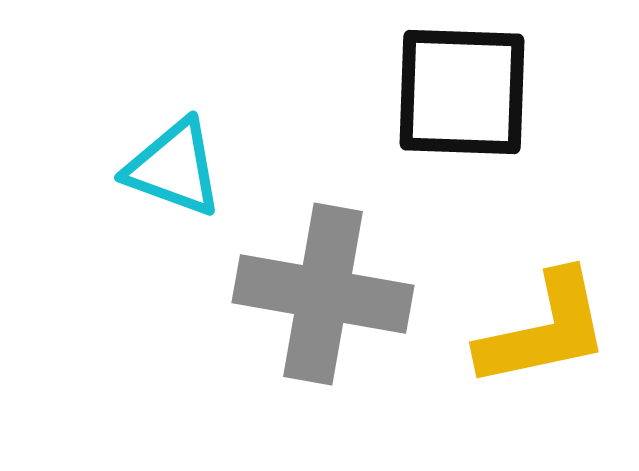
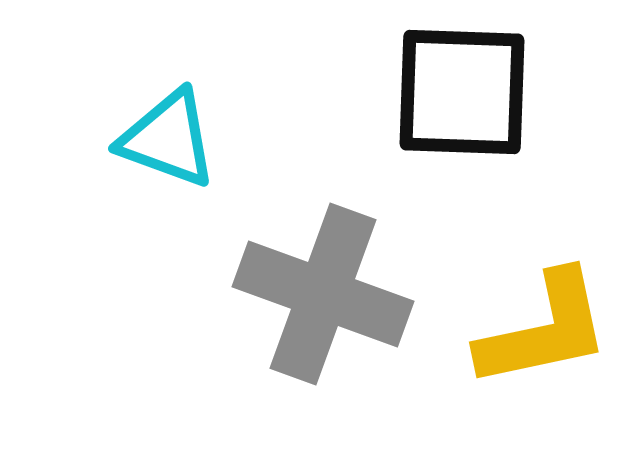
cyan triangle: moved 6 px left, 29 px up
gray cross: rotated 10 degrees clockwise
